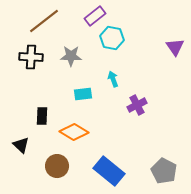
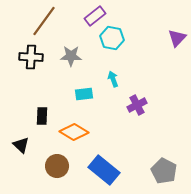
brown line: rotated 16 degrees counterclockwise
purple triangle: moved 2 px right, 9 px up; rotated 18 degrees clockwise
cyan rectangle: moved 1 px right
blue rectangle: moved 5 px left, 1 px up
